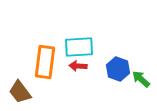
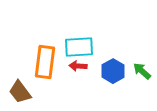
blue hexagon: moved 5 px left, 2 px down; rotated 10 degrees clockwise
green arrow: moved 1 px right, 8 px up
